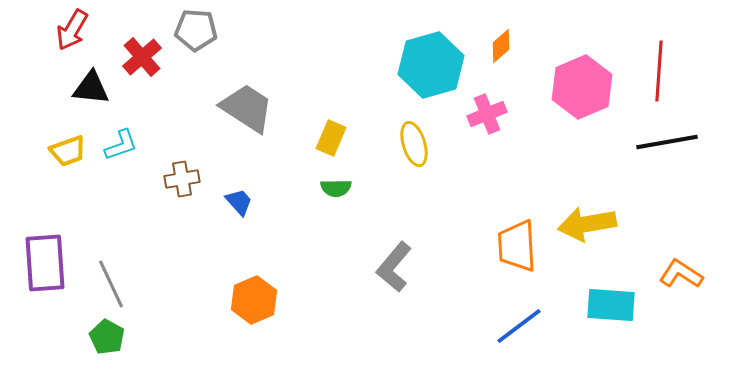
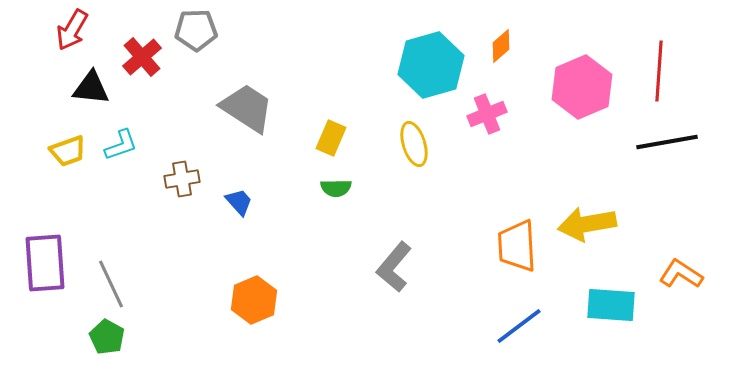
gray pentagon: rotated 6 degrees counterclockwise
